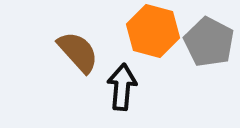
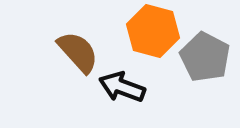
gray pentagon: moved 4 px left, 15 px down
black arrow: rotated 75 degrees counterclockwise
